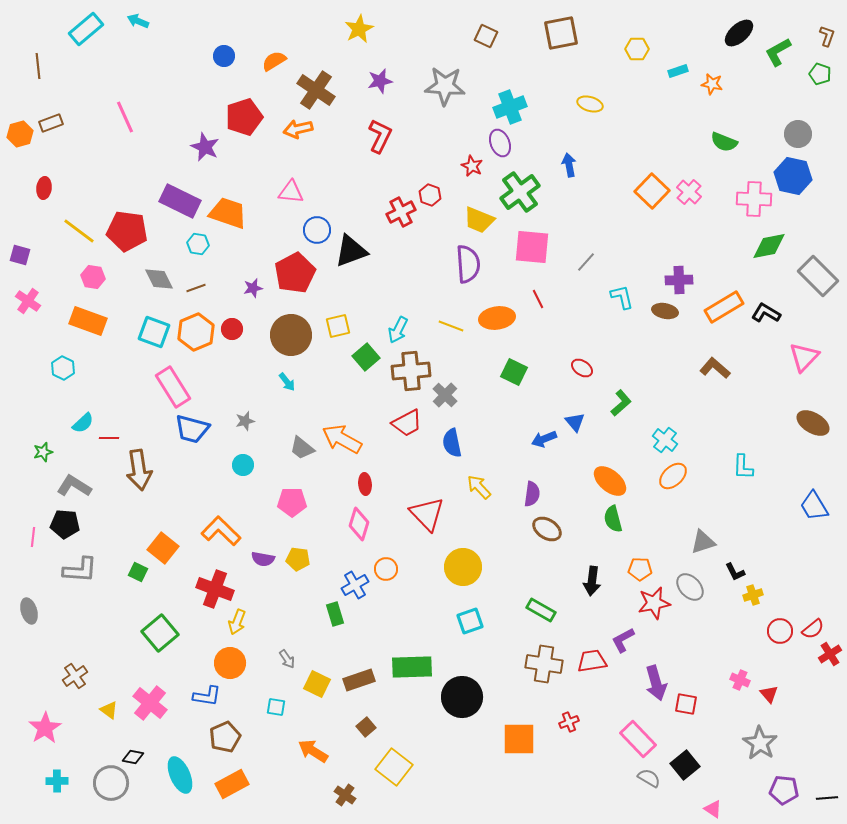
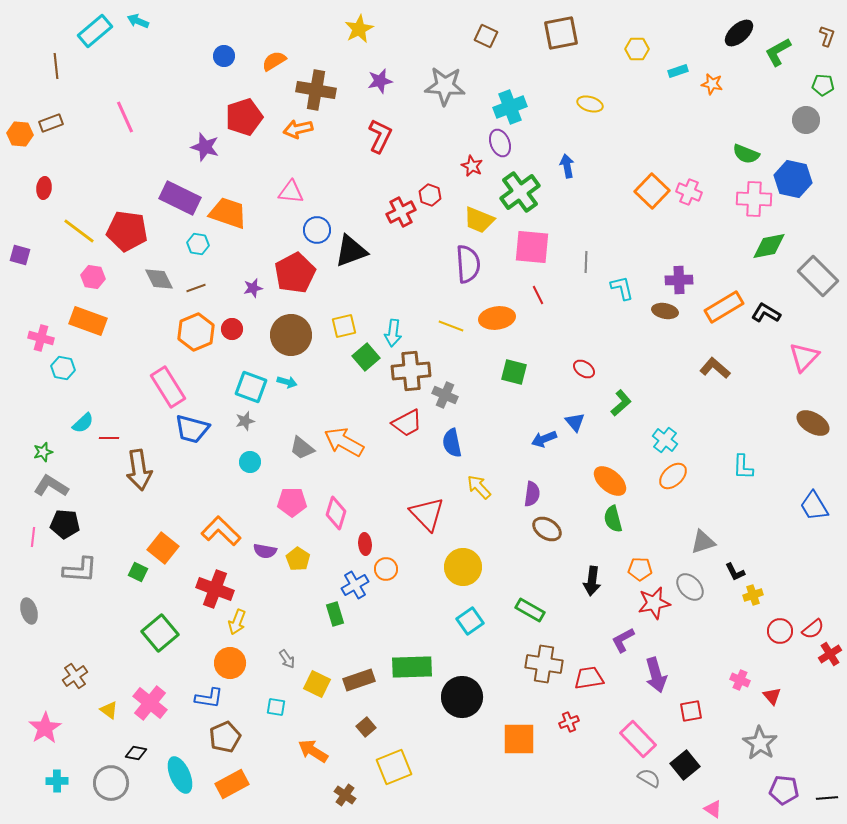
cyan rectangle at (86, 29): moved 9 px right, 2 px down
brown line at (38, 66): moved 18 px right
green pentagon at (820, 74): moved 3 px right, 11 px down; rotated 15 degrees counterclockwise
brown cross at (316, 90): rotated 24 degrees counterclockwise
orange hexagon at (20, 134): rotated 20 degrees clockwise
gray circle at (798, 134): moved 8 px right, 14 px up
green semicircle at (724, 142): moved 22 px right, 12 px down
purple star at (205, 147): rotated 8 degrees counterclockwise
blue arrow at (569, 165): moved 2 px left, 1 px down
blue hexagon at (793, 176): moved 3 px down
pink cross at (689, 192): rotated 20 degrees counterclockwise
purple rectangle at (180, 201): moved 3 px up
gray line at (586, 262): rotated 40 degrees counterclockwise
cyan L-shape at (622, 297): moved 9 px up
red line at (538, 299): moved 4 px up
pink cross at (28, 301): moved 13 px right, 37 px down; rotated 20 degrees counterclockwise
yellow square at (338, 326): moved 6 px right
cyan arrow at (398, 330): moved 5 px left, 3 px down; rotated 20 degrees counterclockwise
cyan square at (154, 332): moved 97 px right, 55 px down
cyan hexagon at (63, 368): rotated 15 degrees counterclockwise
red ellipse at (582, 368): moved 2 px right, 1 px down
green square at (514, 372): rotated 12 degrees counterclockwise
cyan arrow at (287, 382): rotated 36 degrees counterclockwise
pink rectangle at (173, 387): moved 5 px left
gray cross at (445, 395): rotated 20 degrees counterclockwise
orange arrow at (342, 439): moved 2 px right, 3 px down
cyan circle at (243, 465): moved 7 px right, 3 px up
red ellipse at (365, 484): moved 60 px down
gray L-shape at (74, 486): moved 23 px left
pink diamond at (359, 524): moved 23 px left, 11 px up
purple semicircle at (263, 559): moved 2 px right, 8 px up
yellow pentagon at (298, 559): rotated 25 degrees clockwise
green rectangle at (541, 610): moved 11 px left
cyan square at (470, 621): rotated 16 degrees counterclockwise
red trapezoid at (592, 661): moved 3 px left, 17 px down
purple arrow at (656, 683): moved 8 px up
red triangle at (769, 694): moved 3 px right, 2 px down
blue L-shape at (207, 696): moved 2 px right, 2 px down
red square at (686, 704): moved 5 px right, 7 px down; rotated 20 degrees counterclockwise
black diamond at (133, 757): moved 3 px right, 4 px up
yellow square at (394, 767): rotated 30 degrees clockwise
